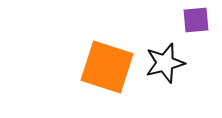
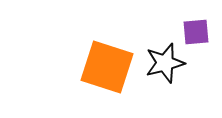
purple square: moved 12 px down
